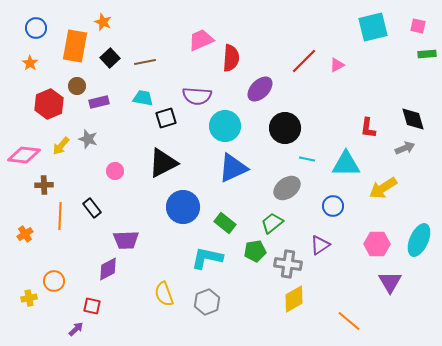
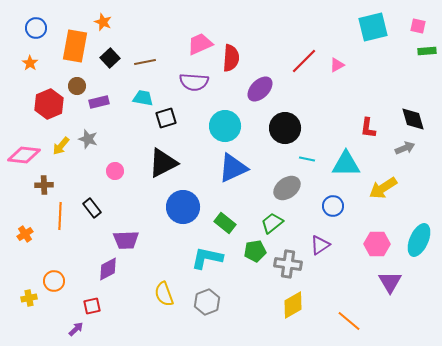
pink trapezoid at (201, 40): moved 1 px left, 4 px down
green rectangle at (427, 54): moved 3 px up
purple semicircle at (197, 96): moved 3 px left, 14 px up
yellow diamond at (294, 299): moved 1 px left, 6 px down
red square at (92, 306): rotated 24 degrees counterclockwise
